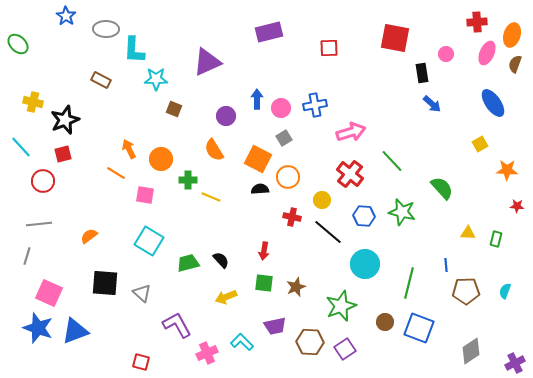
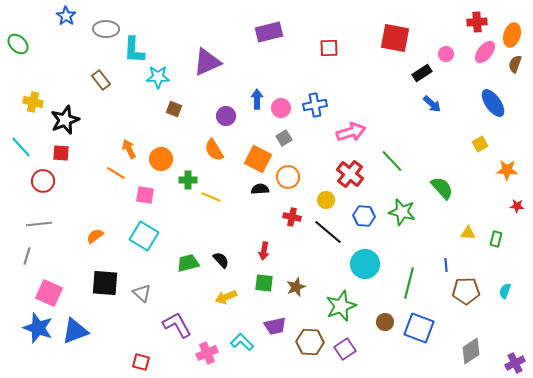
pink ellipse at (487, 53): moved 2 px left, 1 px up; rotated 15 degrees clockwise
black rectangle at (422, 73): rotated 66 degrees clockwise
cyan star at (156, 79): moved 2 px right, 2 px up
brown rectangle at (101, 80): rotated 24 degrees clockwise
red square at (63, 154): moved 2 px left, 1 px up; rotated 18 degrees clockwise
yellow circle at (322, 200): moved 4 px right
orange semicircle at (89, 236): moved 6 px right
cyan square at (149, 241): moved 5 px left, 5 px up
